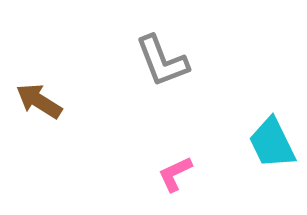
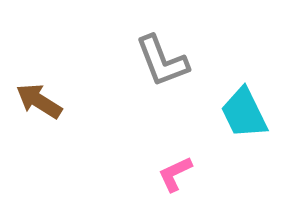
cyan trapezoid: moved 28 px left, 30 px up
